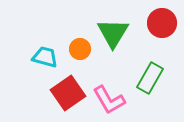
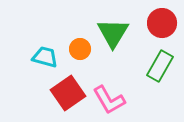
green rectangle: moved 10 px right, 12 px up
